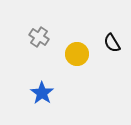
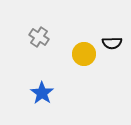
black semicircle: rotated 60 degrees counterclockwise
yellow circle: moved 7 px right
